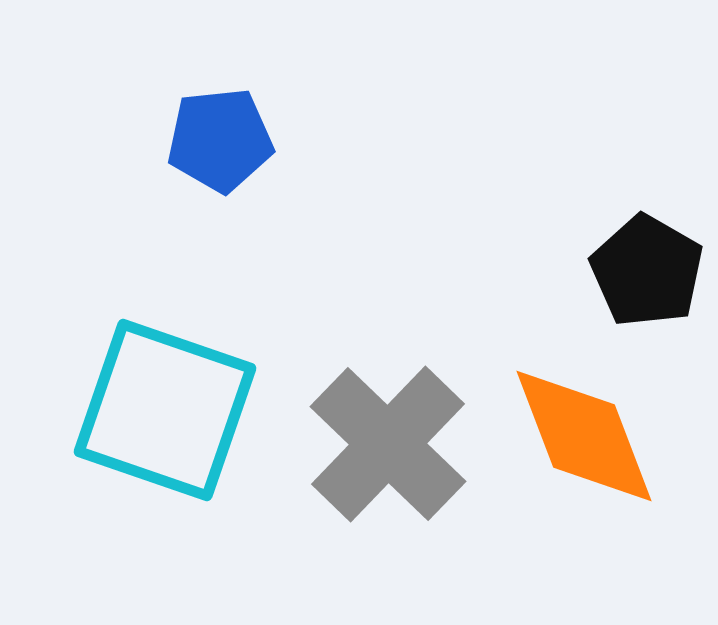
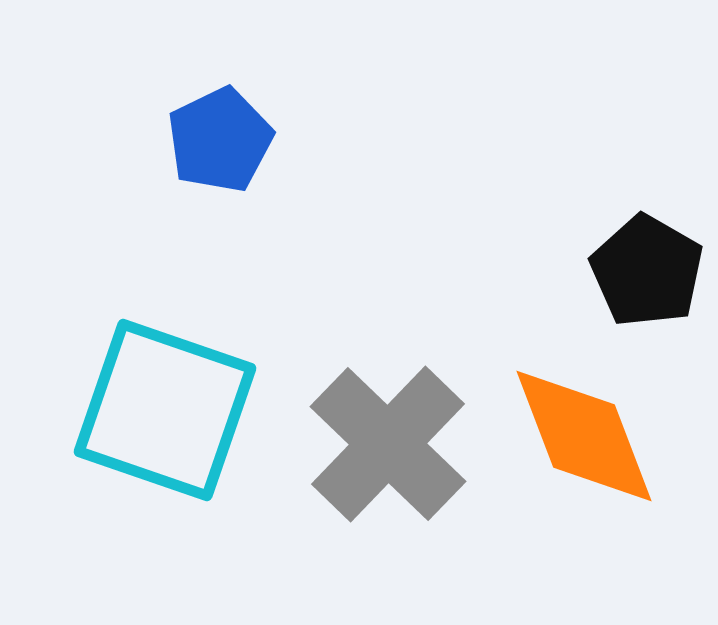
blue pentagon: rotated 20 degrees counterclockwise
